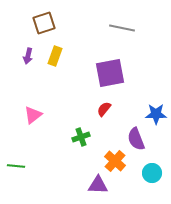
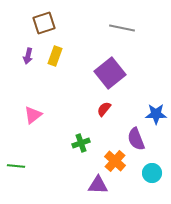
purple square: rotated 28 degrees counterclockwise
green cross: moved 6 px down
